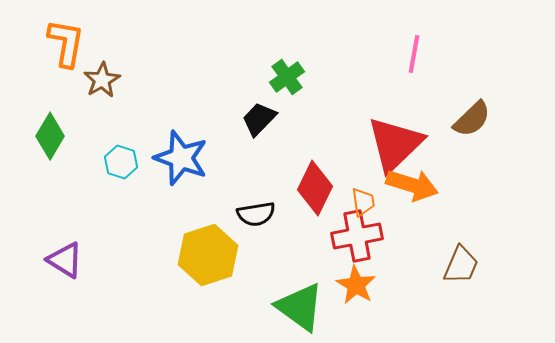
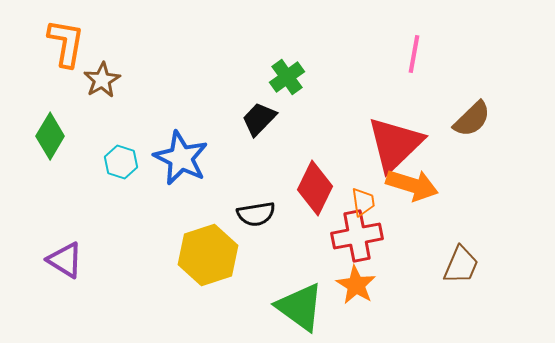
blue star: rotated 6 degrees clockwise
